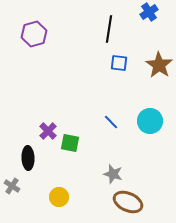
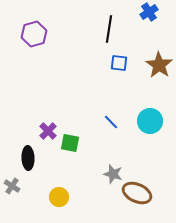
brown ellipse: moved 9 px right, 9 px up
